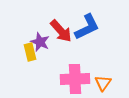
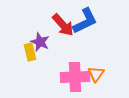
blue L-shape: moved 2 px left, 6 px up
red arrow: moved 2 px right, 6 px up
pink cross: moved 2 px up
orange triangle: moved 7 px left, 9 px up
